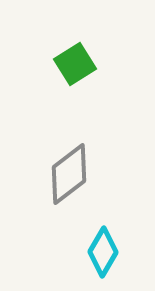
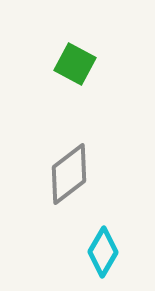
green square: rotated 30 degrees counterclockwise
